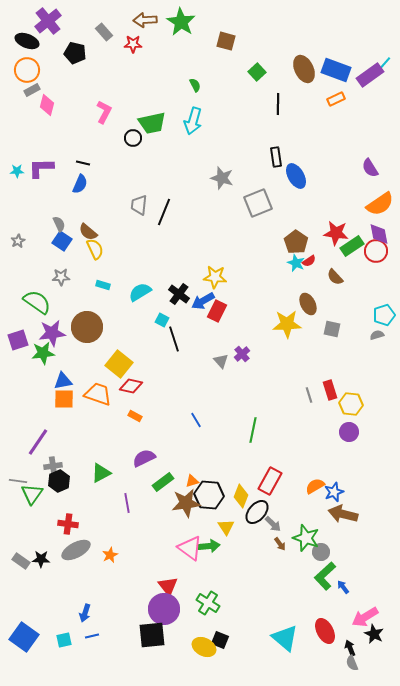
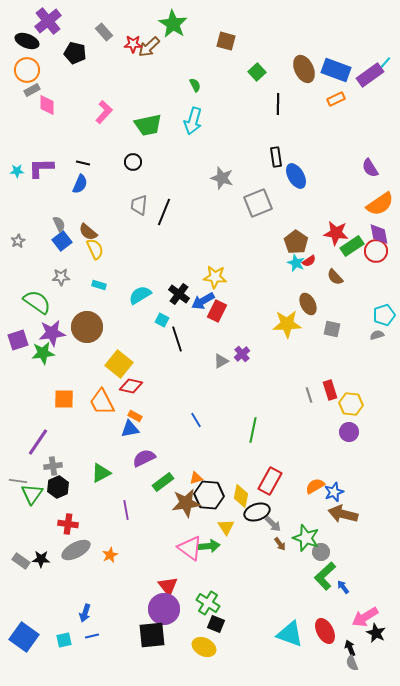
brown arrow at (145, 20): moved 4 px right, 27 px down; rotated 40 degrees counterclockwise
green star at (181, 22): moved 8 px left, 2 px down
pink diamond at (47, 105): rotated 15 degrees counterclockwise
pink L-shape at (104, 112): rotated 15 degrees clockwise
green trapezoid at (152, 123): moved 4 px left, 2 px down
black circle at (133, 138): moved 24 px down
blue square at (62, 241): rotated 18 degrees clockwise
cyan rectangle at (103, 285): moved 4 px left
cyan semicircle at (140, 292): moved 3 px down
black line at (174, 339): moved 3 px right
gray triangle at (221, 361): rotated 42 degrees clockwise
blue triangle at (63, 381): moved 67 px right, 48 px down
orange trapezoid at (98, 394): moved 4 px right, 8 px down; rotated 136 degrees counterclockwise
black hexagon at (59, 481): moved 1 px left, 6 px down
orange triangle at (192, 481): moved 4 px right, 3 px up
yellow diamond at (241, 496): rotated 10 degrees counterclockwise
purple line at (127, 503): moved 1 px left, 7 px down
black ellipse at (257, 512): rotated 30 degrees clockwise
black star at (374, 634): moved 2 px right, 1 px up
cyan triangle at (285, 638): moved 5 px right, 4 px up; rotated 20 degrees counterclockwise
black square at (220, 640): moved 4 px left, 16 px up
